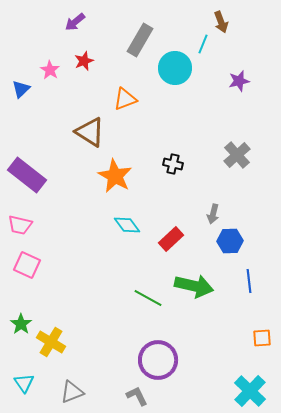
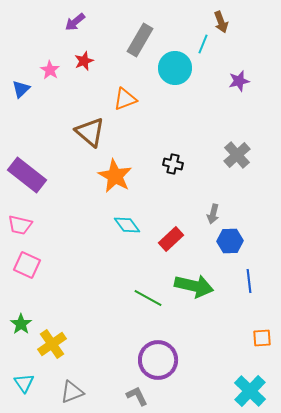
brown triangle: rotated 8 degrees clockwise
yellow cross: moved 1 px right, 2 px down; rotated 24 degrees clockwise
